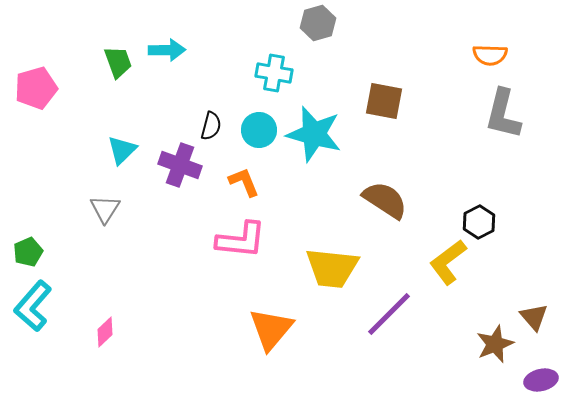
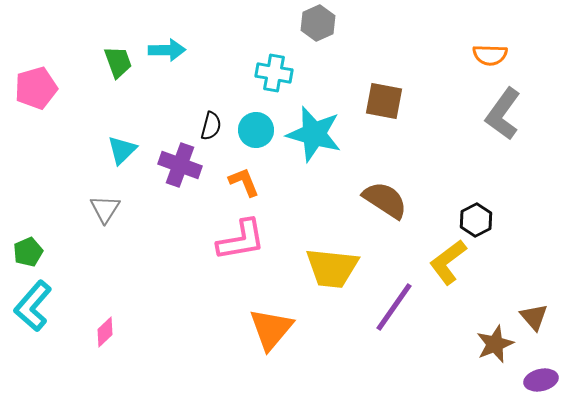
gray hexagon: rotated 8 degrees counterclockwise
gray L-shape: rotated 22 degrees clockwise
cyan circle: moved 3 px left
black hexagon: moved 3 px left, 2 px up
pink L-shape: rotated 16 degrees counterclockwise
purple line: moved 5 px right, 7 px up; rotated 10 degrees counterclockwise
